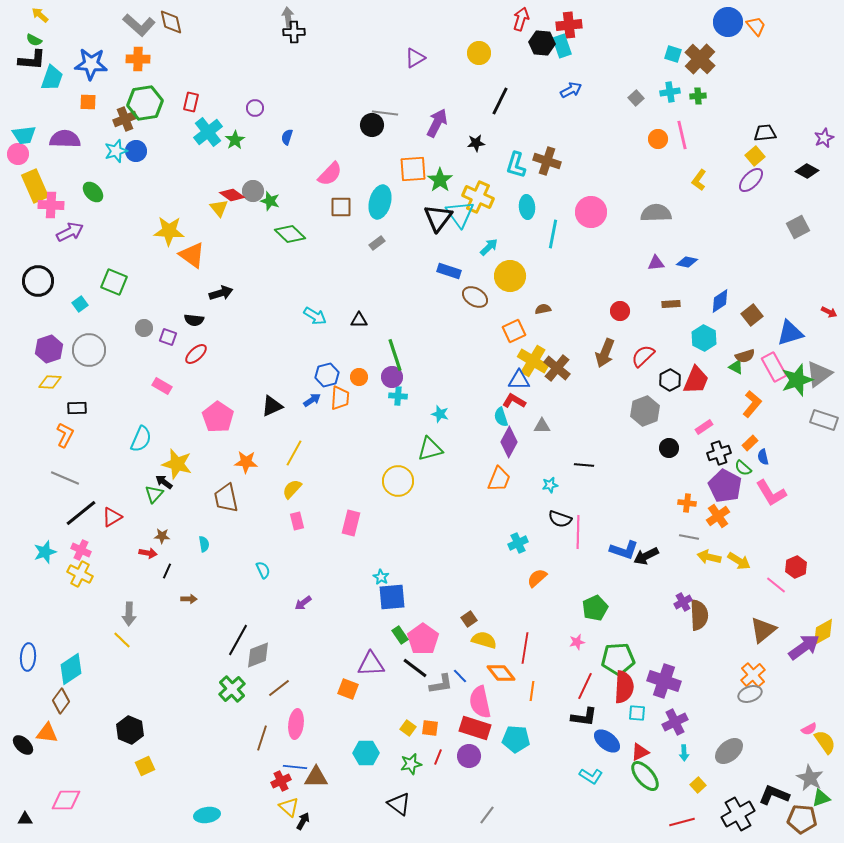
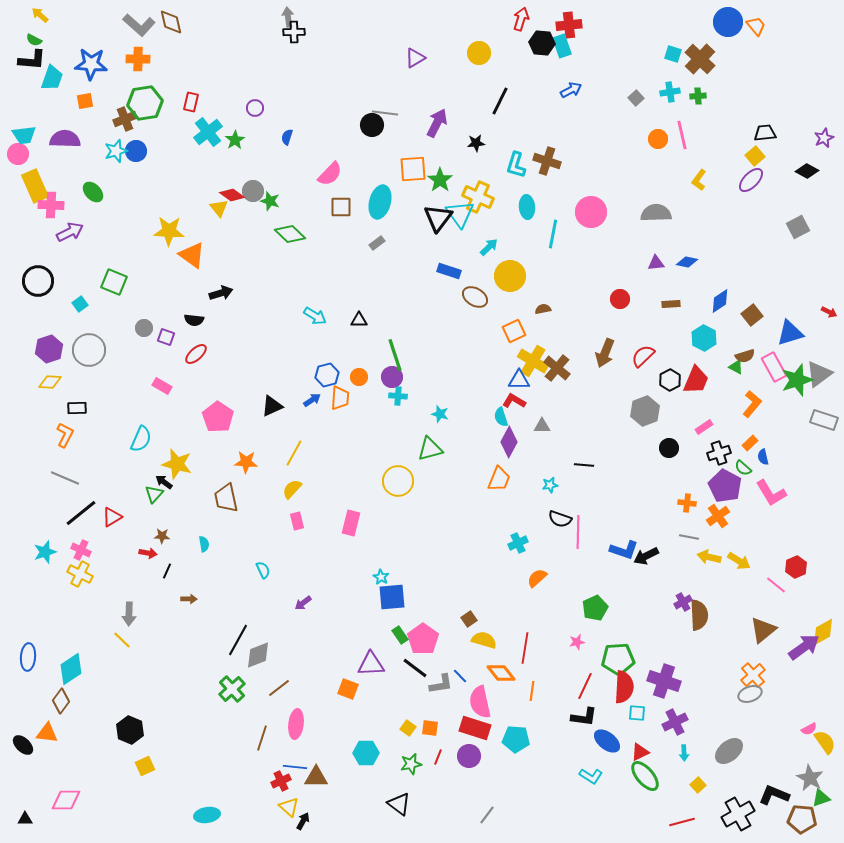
orange square at (88, 102): moved 3 px left, 1 px up; rotated 12 degrees counterclockwise
red circle at (620, 311): moved 12 px up
purple square at (168, 337): moved 2 px left
